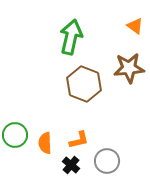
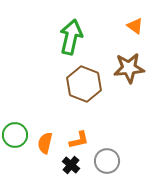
orange semicircle: rotated 15 degrees clockwise
